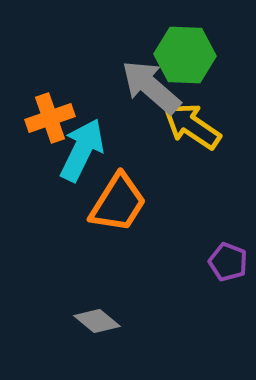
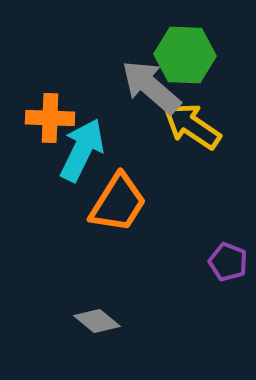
orange cross: rotated 21 degrees clockwise
